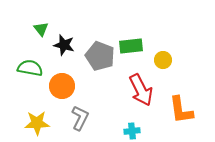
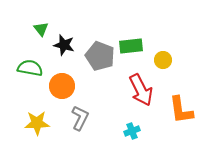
cyan cross: rotated 14 degrees counterclockwise
